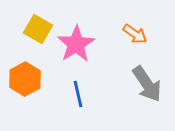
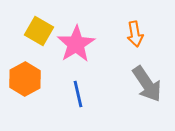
yellow square: moved 1 px right, 2 px down
orange arrow: rotated 45 degrees clockwise
